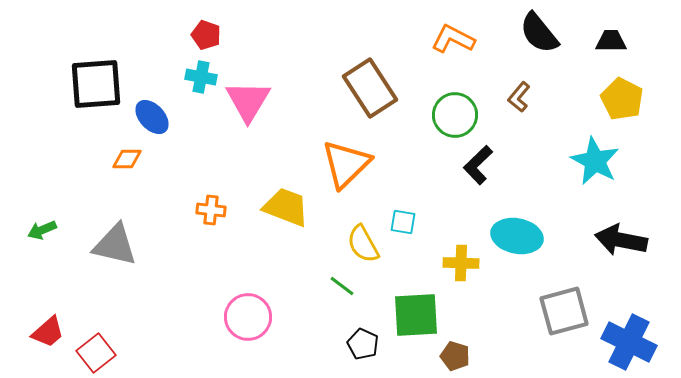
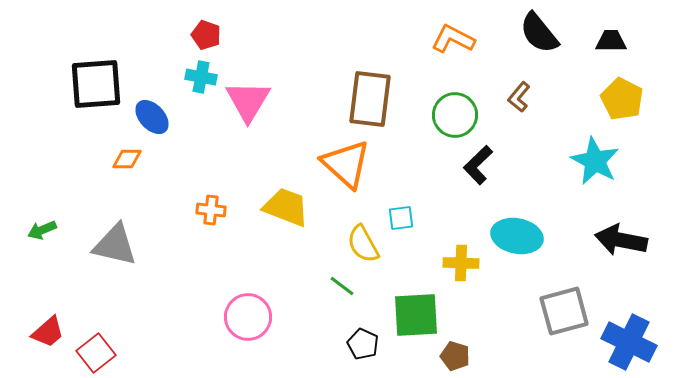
brown rectangle: moved 11 px down; rotated 40 degrees clockwise
orange triangle: rotated 34 degrees counterclockwise
cyan square: moved 2 px left, 4 px up; rotated 16 degrees counterclockwise
